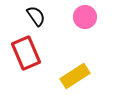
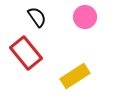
black semicircle: moved 1 px right, 1 px down
red rectangle: rotated 16 degrees counterclockwise
